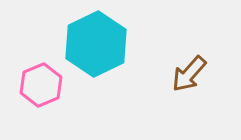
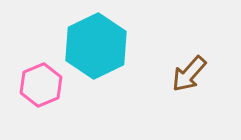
cyan hexagon: moved 2 px down
